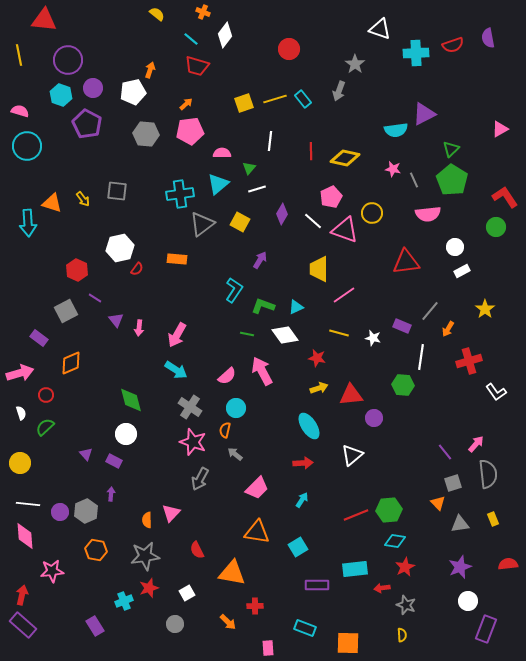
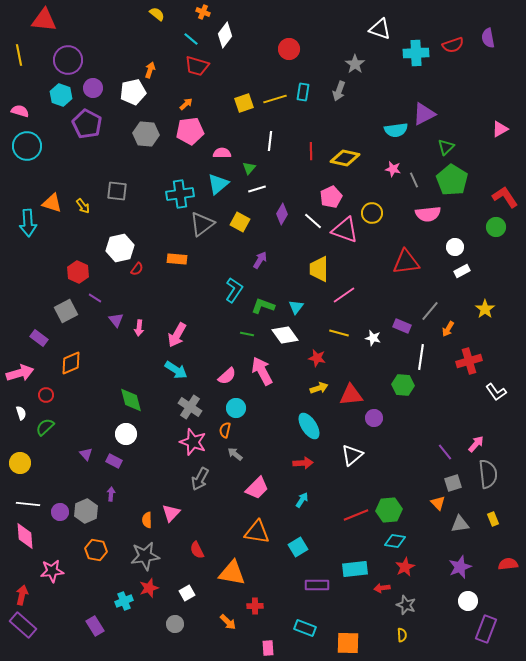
cyan rectangle at (303, 99): moved 7 px up; rotated 48 degrees clockwise
green triangle at (451, 149): moved 5 px left, 2 px up
yellow arrow at (83, 199): moved 7 px down
red hexagon at (77, 270): moved 1 px right, 2 px down
cyan triangle at (296, 307): rotated 28 degrees counterclockwise
